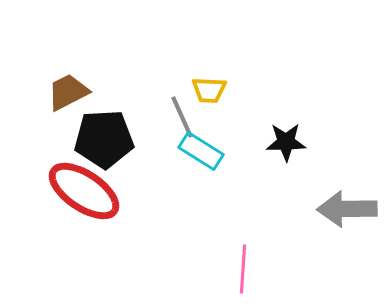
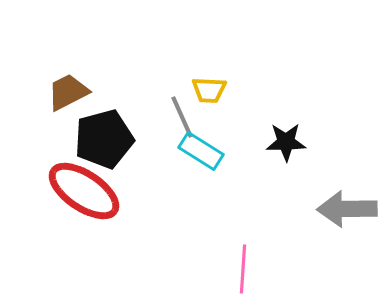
black pentagon: rotated 12 degrees counterclockwise
